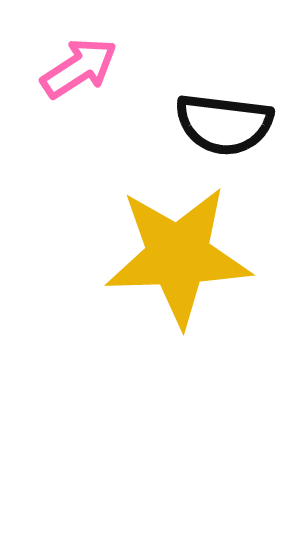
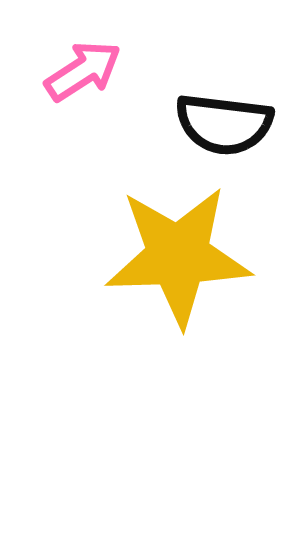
pink arrow: moved 4 px right, 3 px down
